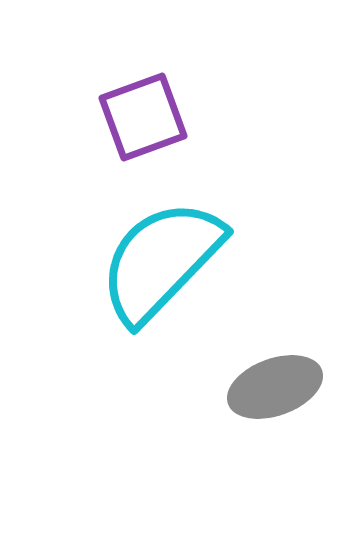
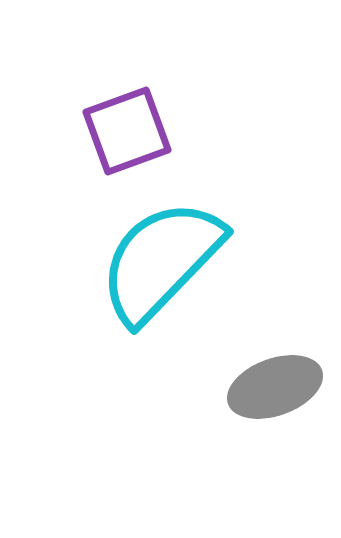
purple square: moved 16 px left, 14 px down
